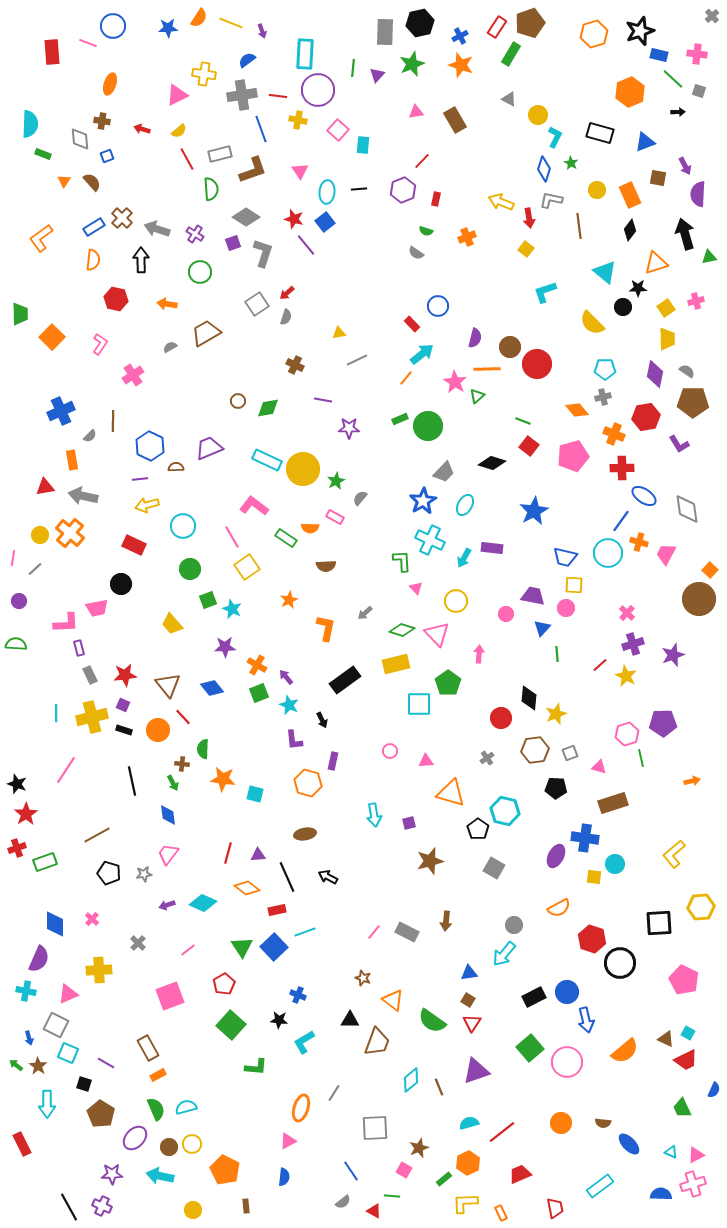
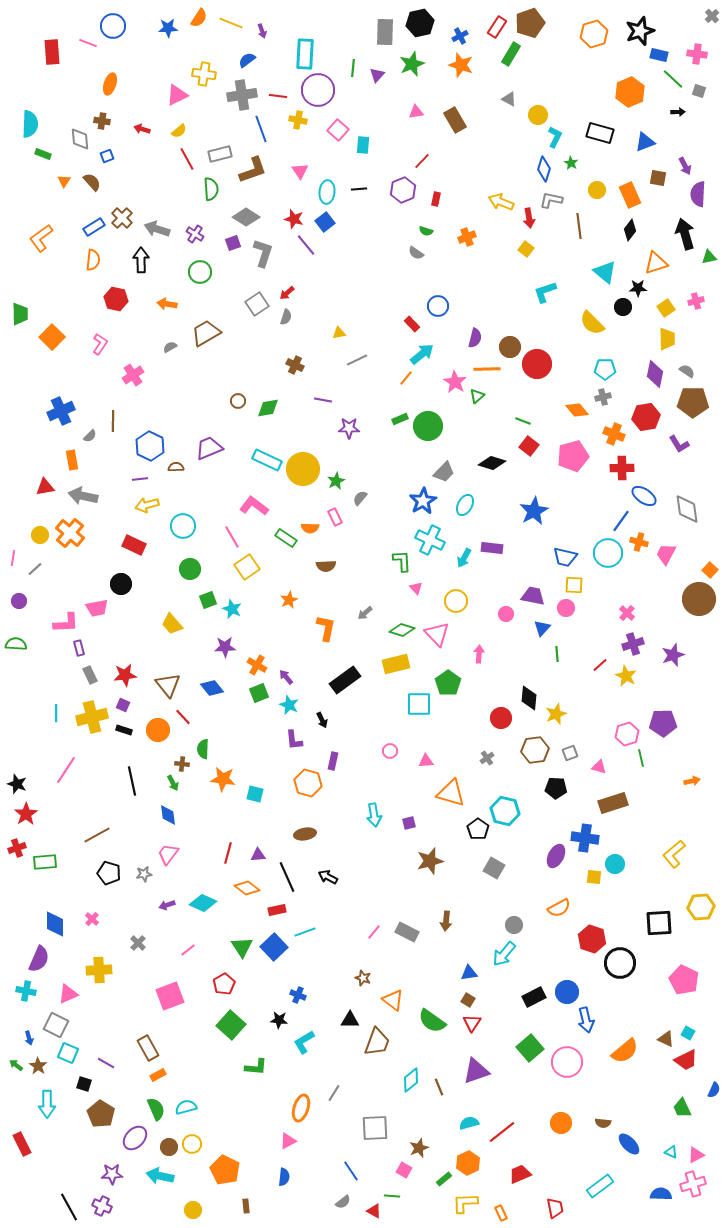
pink rectangle at (335, 517): rotated 36 degrees clockwise
green rectangle at (45, 862): rotated 15 degrees clockwise
